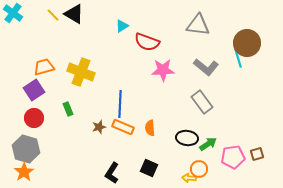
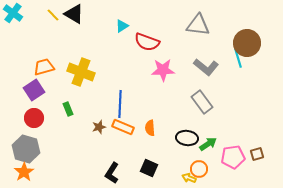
yellow arrow: rotated 16 degrees clockwise
